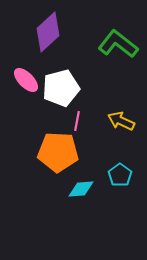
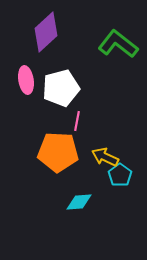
purple diamond: moved 2 px left
pink ellipse: rotated 36 degrees clockwise
yellow arrow: moved 16 px left, 36 px down
cyan diamond: moved 2 px left, 13 px down
